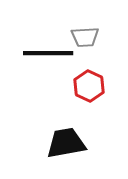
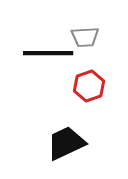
red hexagon: rotated 16 degrees clockwise
black trapezoid: rotated 15 degrees counterclockwise
